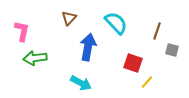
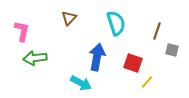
cyan semicircle: rotated 25 degrees clockwise
blue arrow: moved 9 px right, 10 px down
